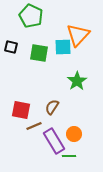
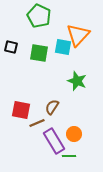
green pentagon: moved 8 px right
cyan square: rotated 12 degrees clockwise
green star: rotated 18 degrees counterclockwise
brown line: moved 3 px right, 3 px up
